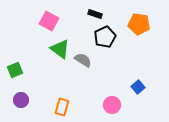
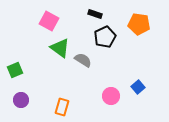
green triangle: moved 1 px up
pink circle: moved 1 px left, 9 px up
